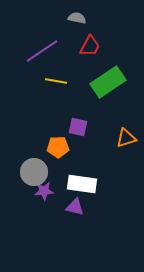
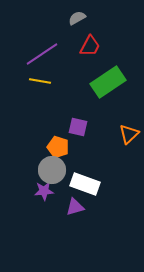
gray semicircle: rotated 42 degrees counterclockwise
purple line: moved 3 px down
yellow line: moved 16 px left
orange triangle: moved 3 px right, 4 px up; rotated 25 degrees counterclockwise
orange pentagon: rotated 20 degrees clockwise
gray circle: moved 18 px right, 2 px up
white rectangle: moved 3 px right; rotated 12 degrees clockwise
purple triangle: rotated 30 degrees counterclockwise
